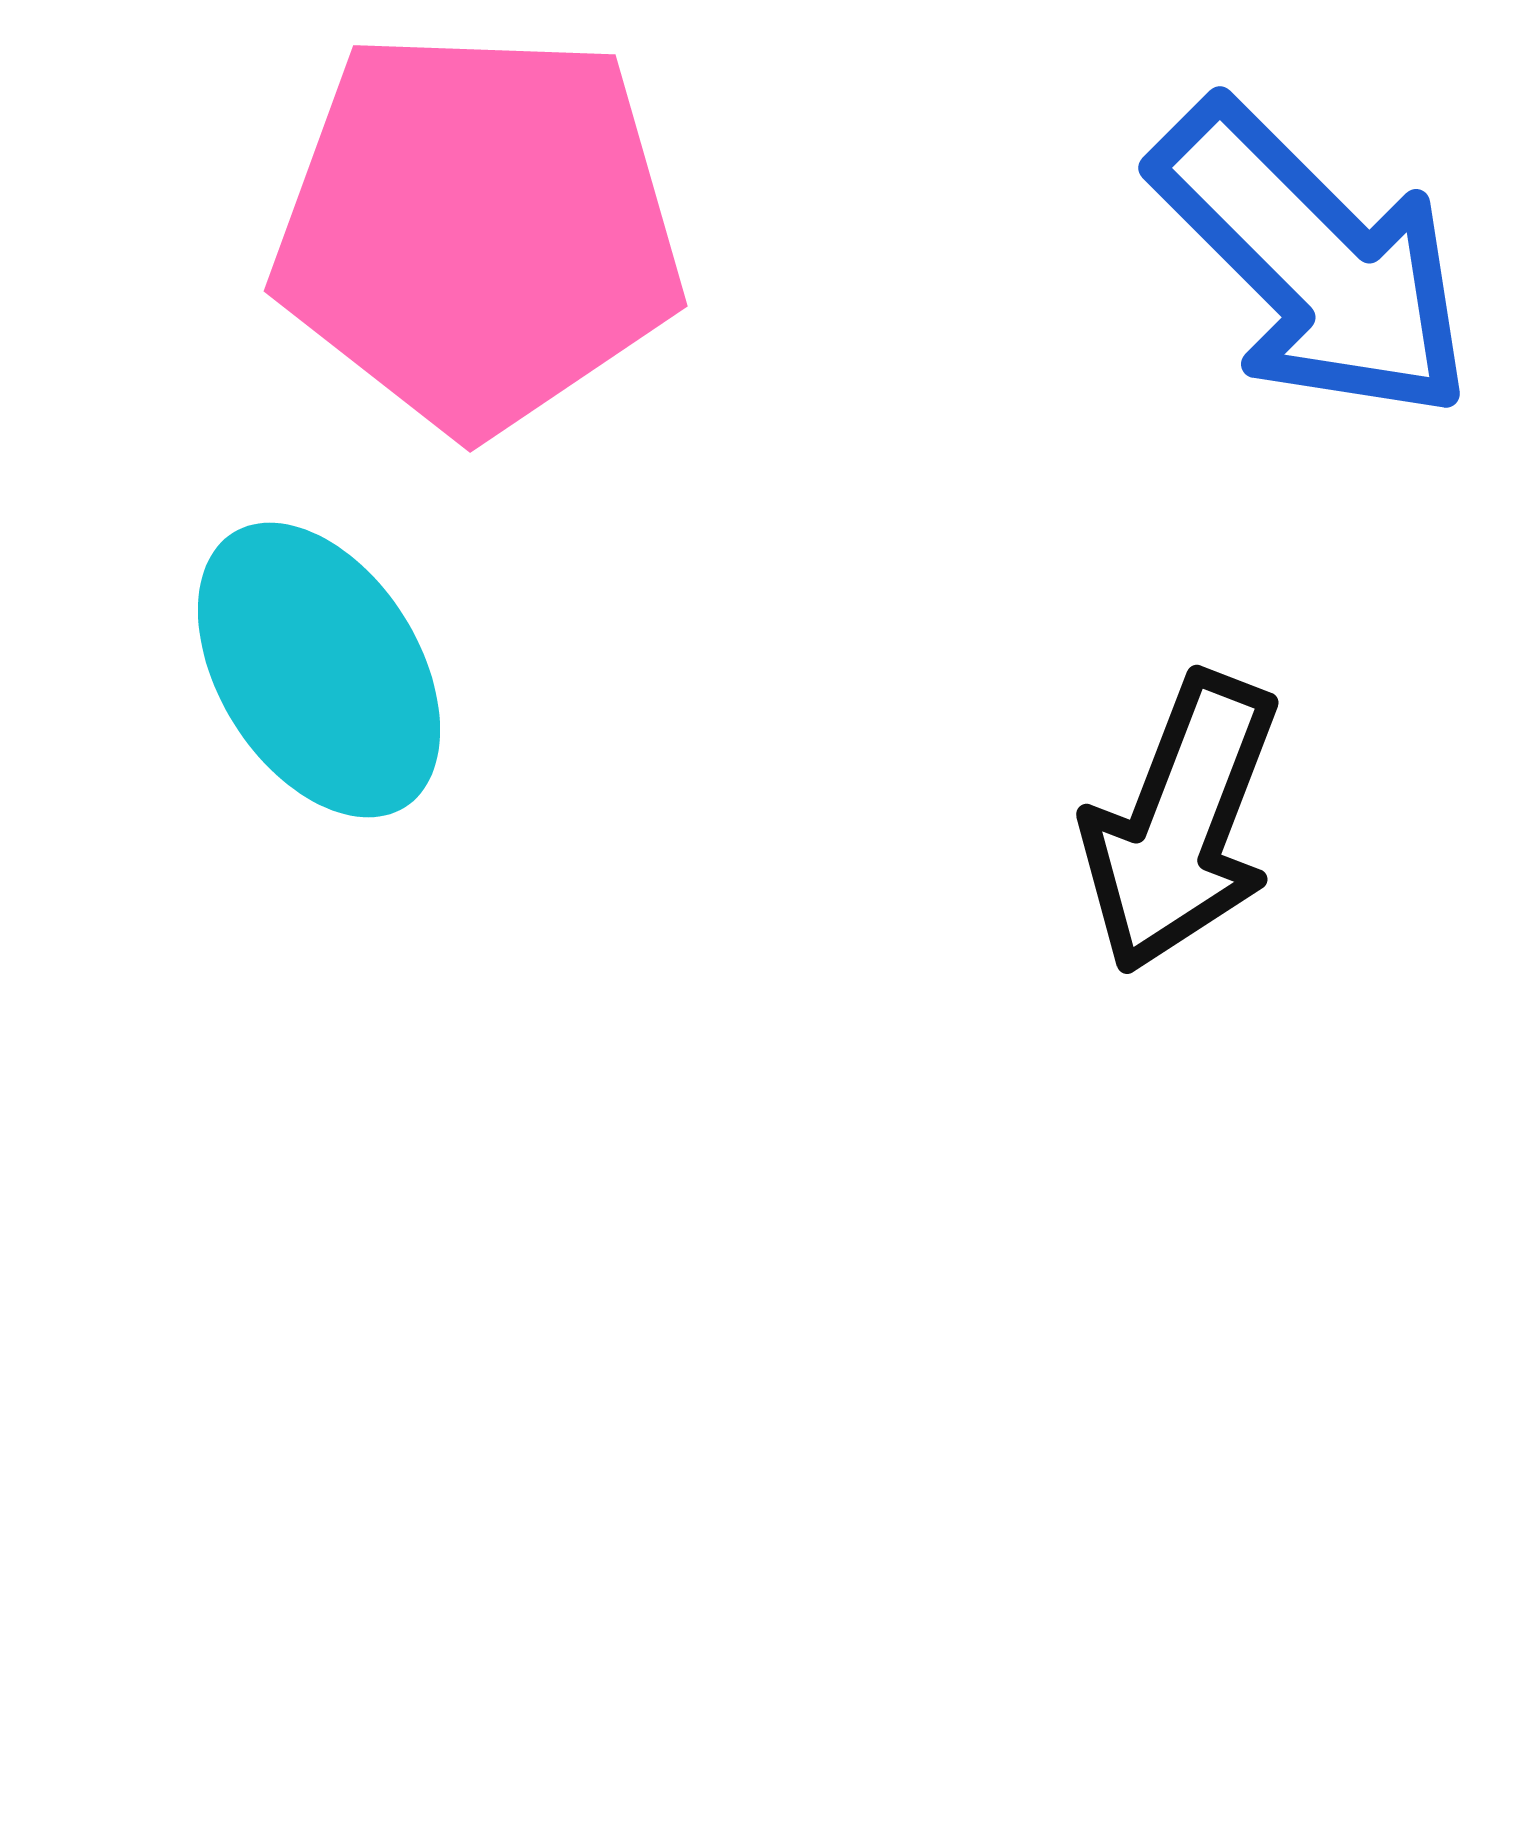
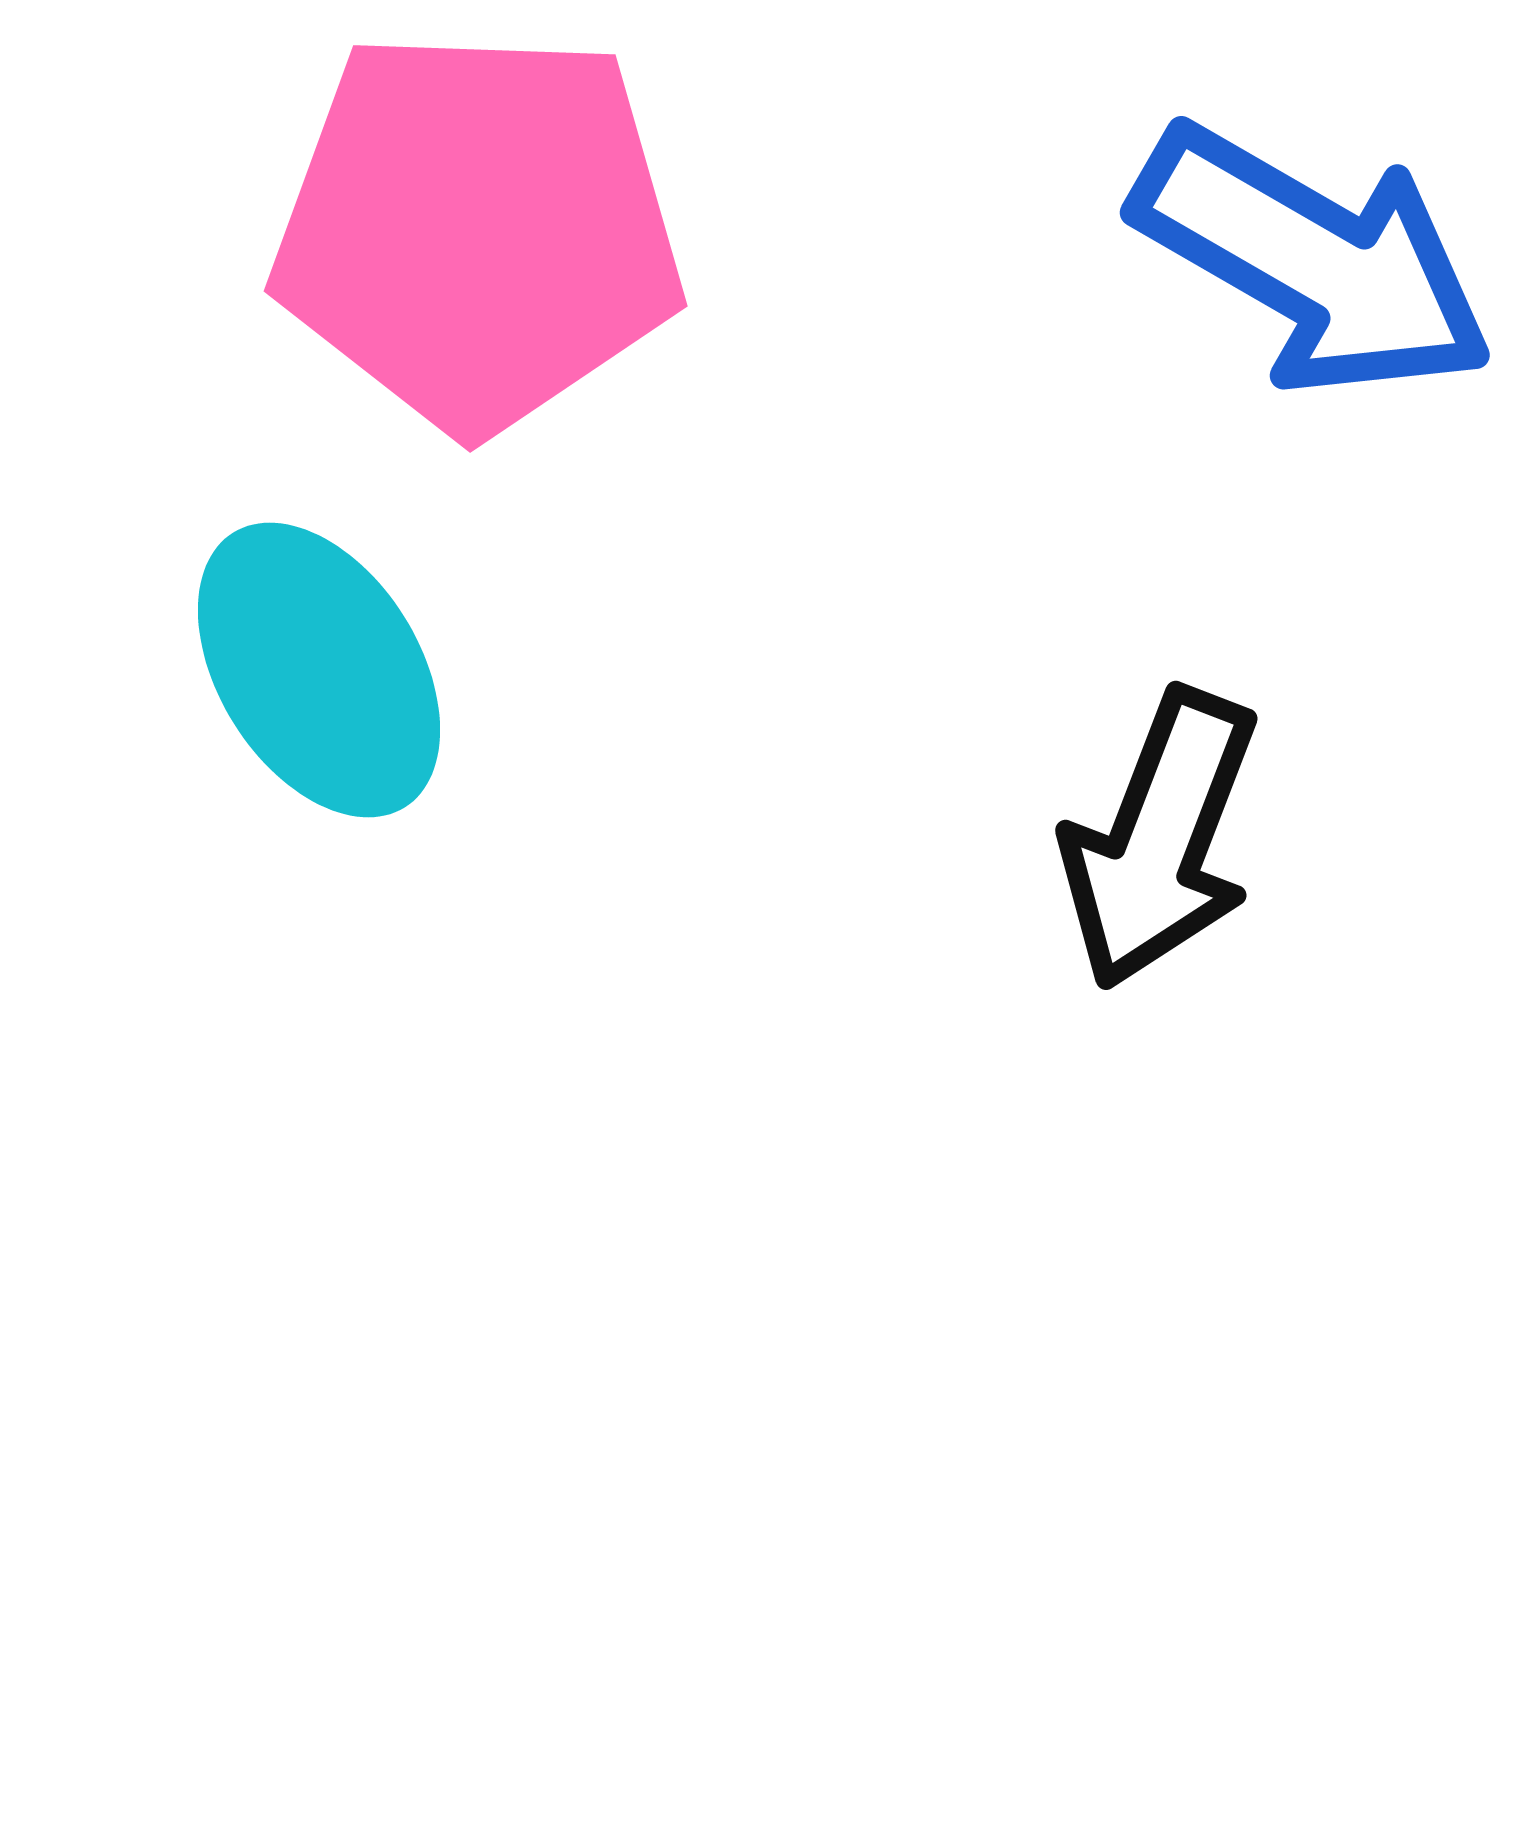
blue arrow: rotated 15 degrees counterclockwise
black arrow: moved 21 px left, 16 px down
